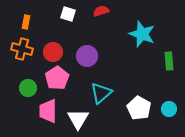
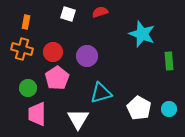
red semicircle: moved 1 px left, 1 px down
cyan triangle: rotated 25 degrees clockwise
pink trapezoid: moved 11 px left, 3 px down
